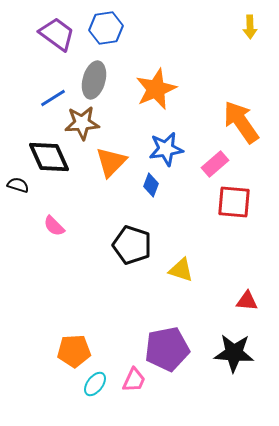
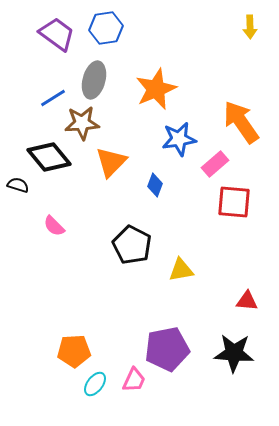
blue star: moved 13 px right, 10 px up
black diamond: rotated 15 degrees counterclockwise
blue diamond: moved 4 px right
black pentagon: rotated 9 degrees clockwise
yellow triangle: rotated 28 degrees counterclockwise
